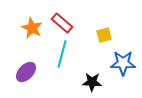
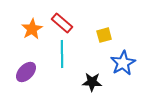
orange star: moved 1 px down; rotated 15 degrees clockwise
cyan line: rotated 16 degrees counterclockwise
blue star: rotated 30 degrees counterclockwise
